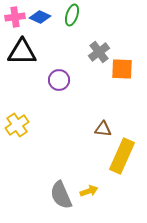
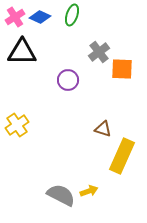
pink cross: rotated 24 degrees counterclockwise
purple circle: moved 9 px right
brown triangle: rotated 12 degrees clockwise
gray semicircle: rotated 140 degrees clockwise
